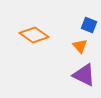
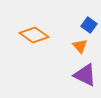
blue square: rotated 14 degrees clockwise
purple triangle: moved 1 px right
